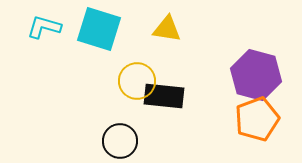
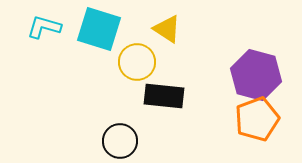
yellow triangle: rotated 24 degrees clockwise
yellow circle: moved 19 px up
